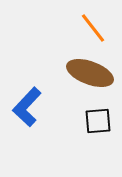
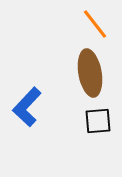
orange line: moved 2 px right, 4 px up
brown ellipse: rotated 60 degrees clockwise
